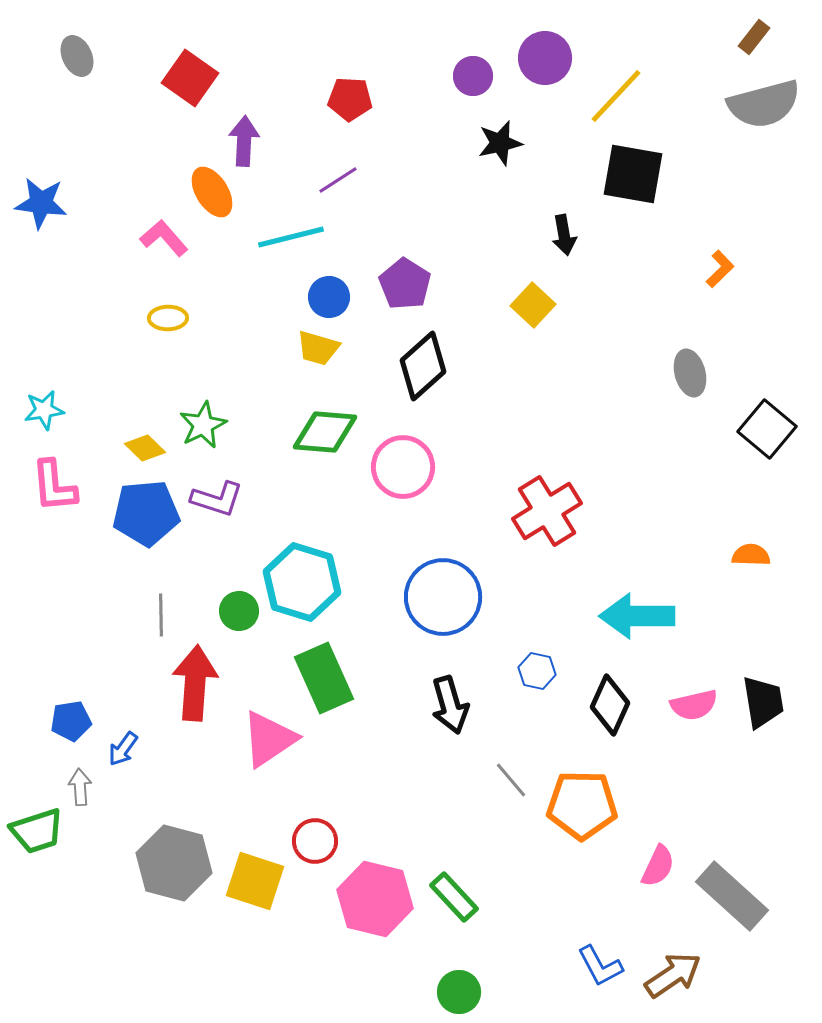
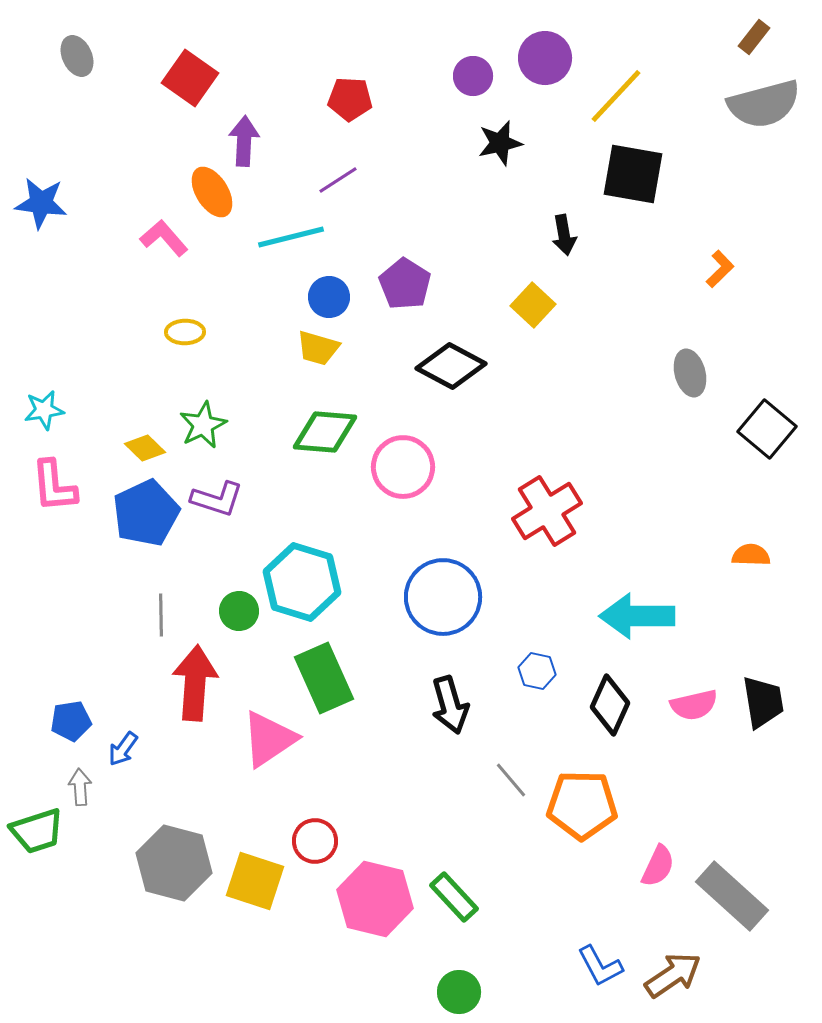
yellow ellipse at (168, 318): moved 17 px right, 14 px down
black diamond at (423, 366): moved 28 px right; rotated 70 degrees clockwise
blue pentagon at (146, 513): rotated 20 degrees counterclockwise
